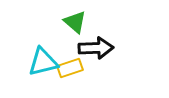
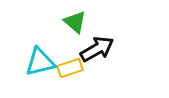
black arrow: moved 1 px right, 1 px down; rotated 28 degrees counterclockwise
cyan triangle: moved 3 px left
